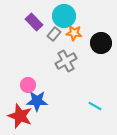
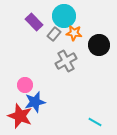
black circle: moved 2 px left, 2 px down
pink circle: moved 3 px left
blue star: moved 2 px left, 1 px down; rotated 15 degrees counterclockwise
cyan line: moved 16 px down
